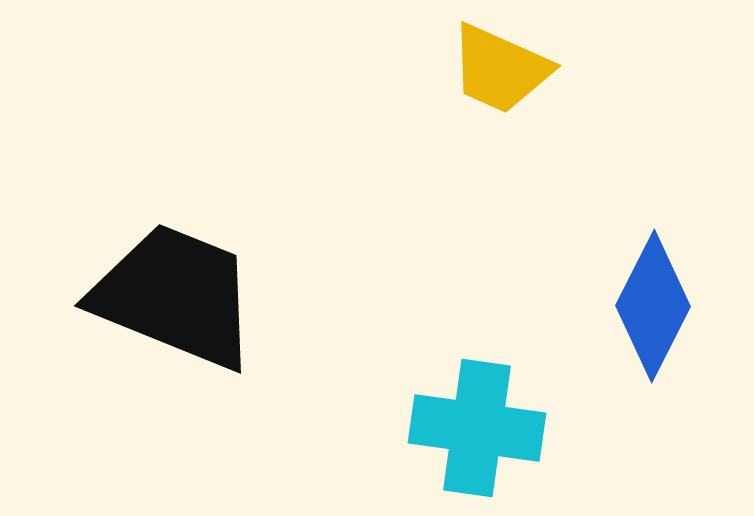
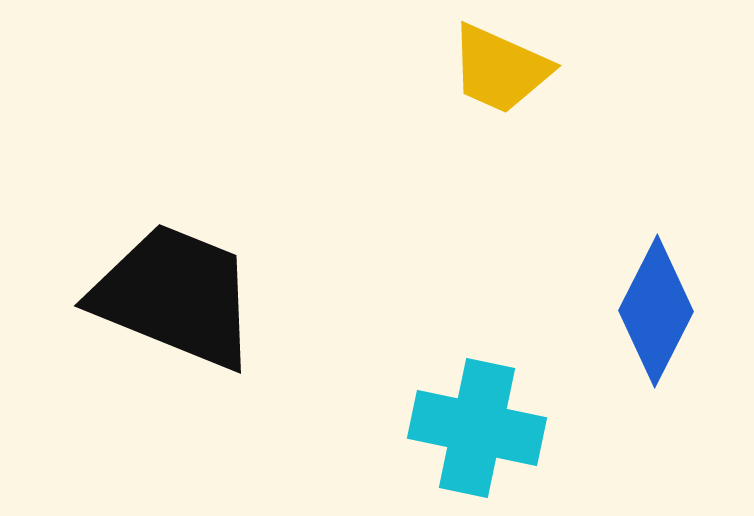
blue diamond: moved 3 px right, 5 px down
cyan cross: rotated 4 degrees clockwise
